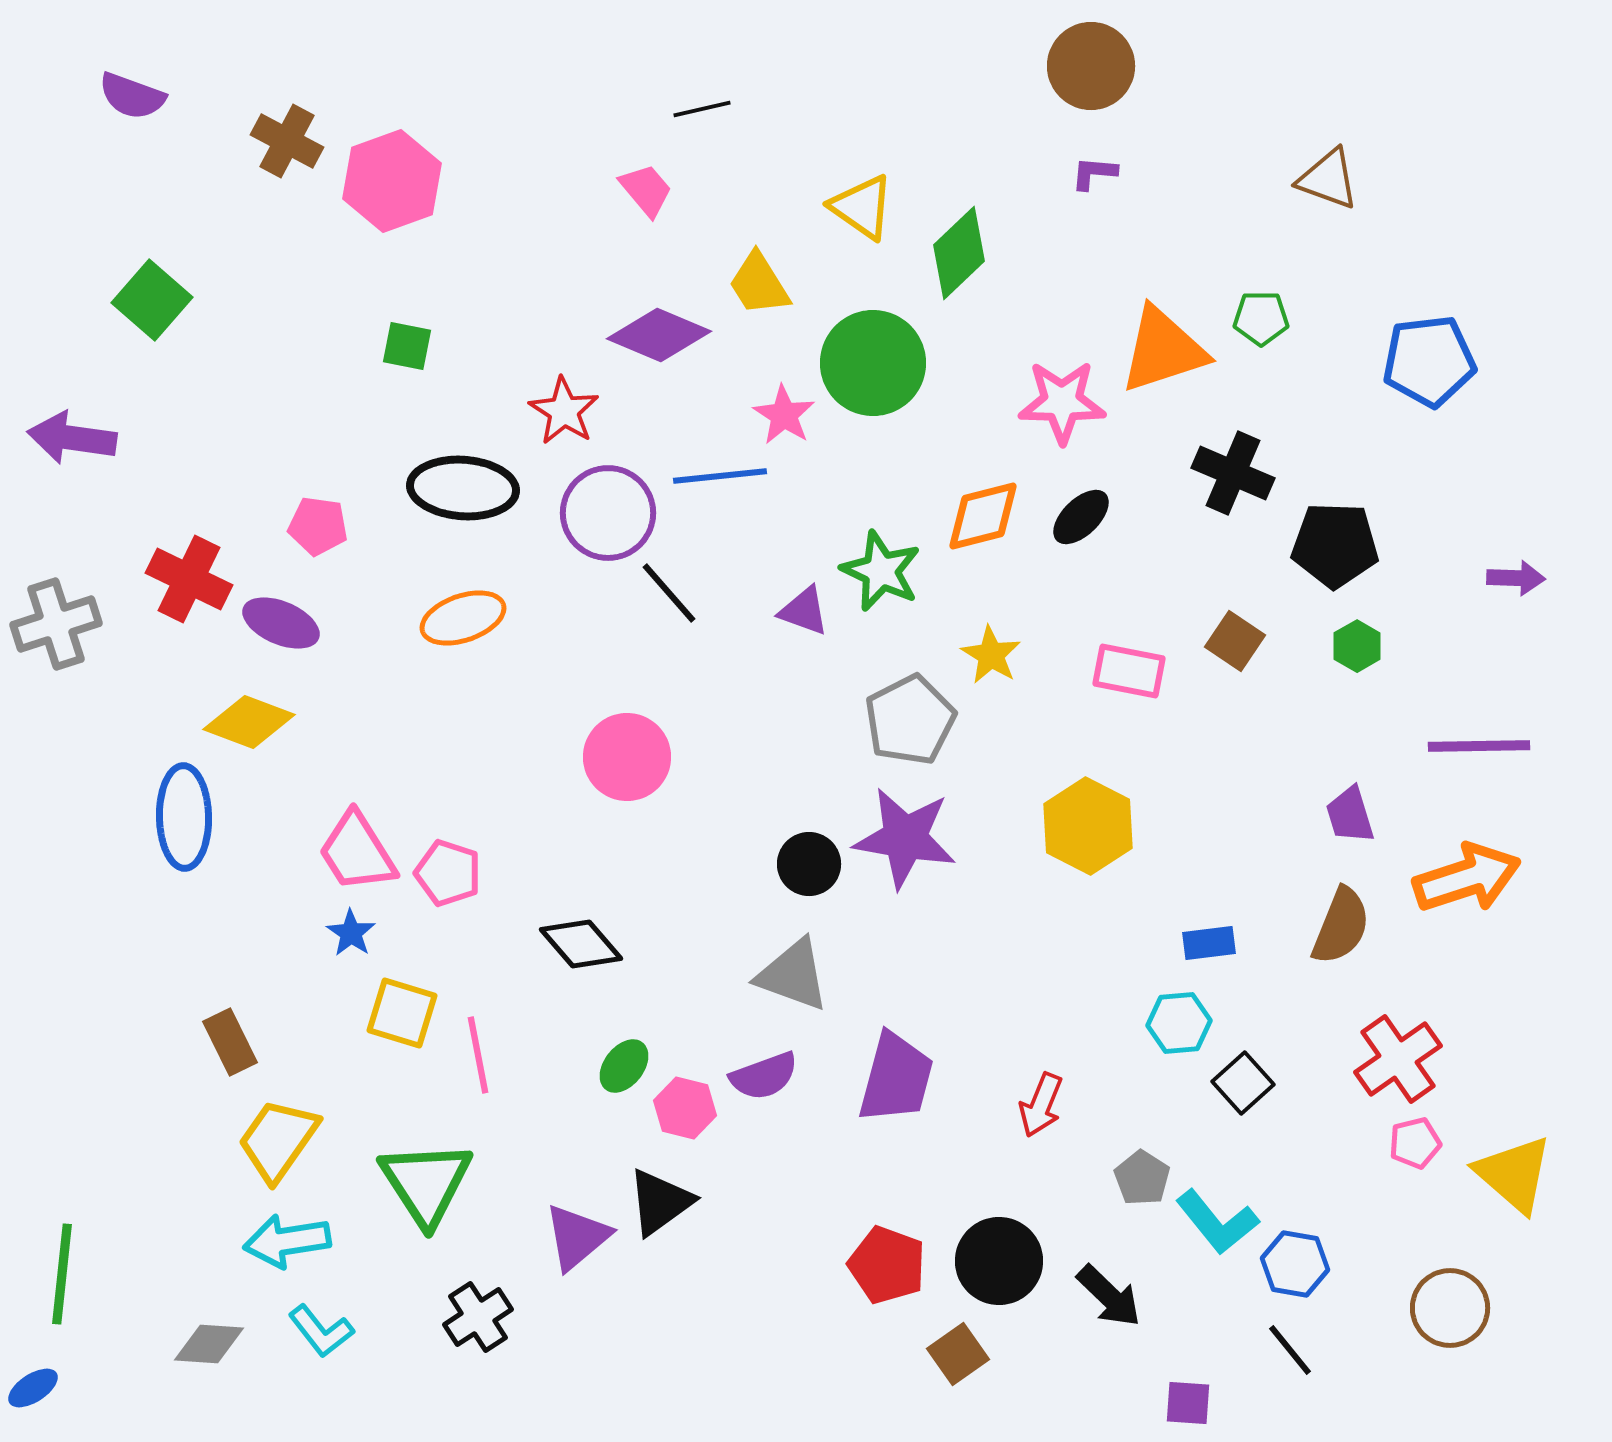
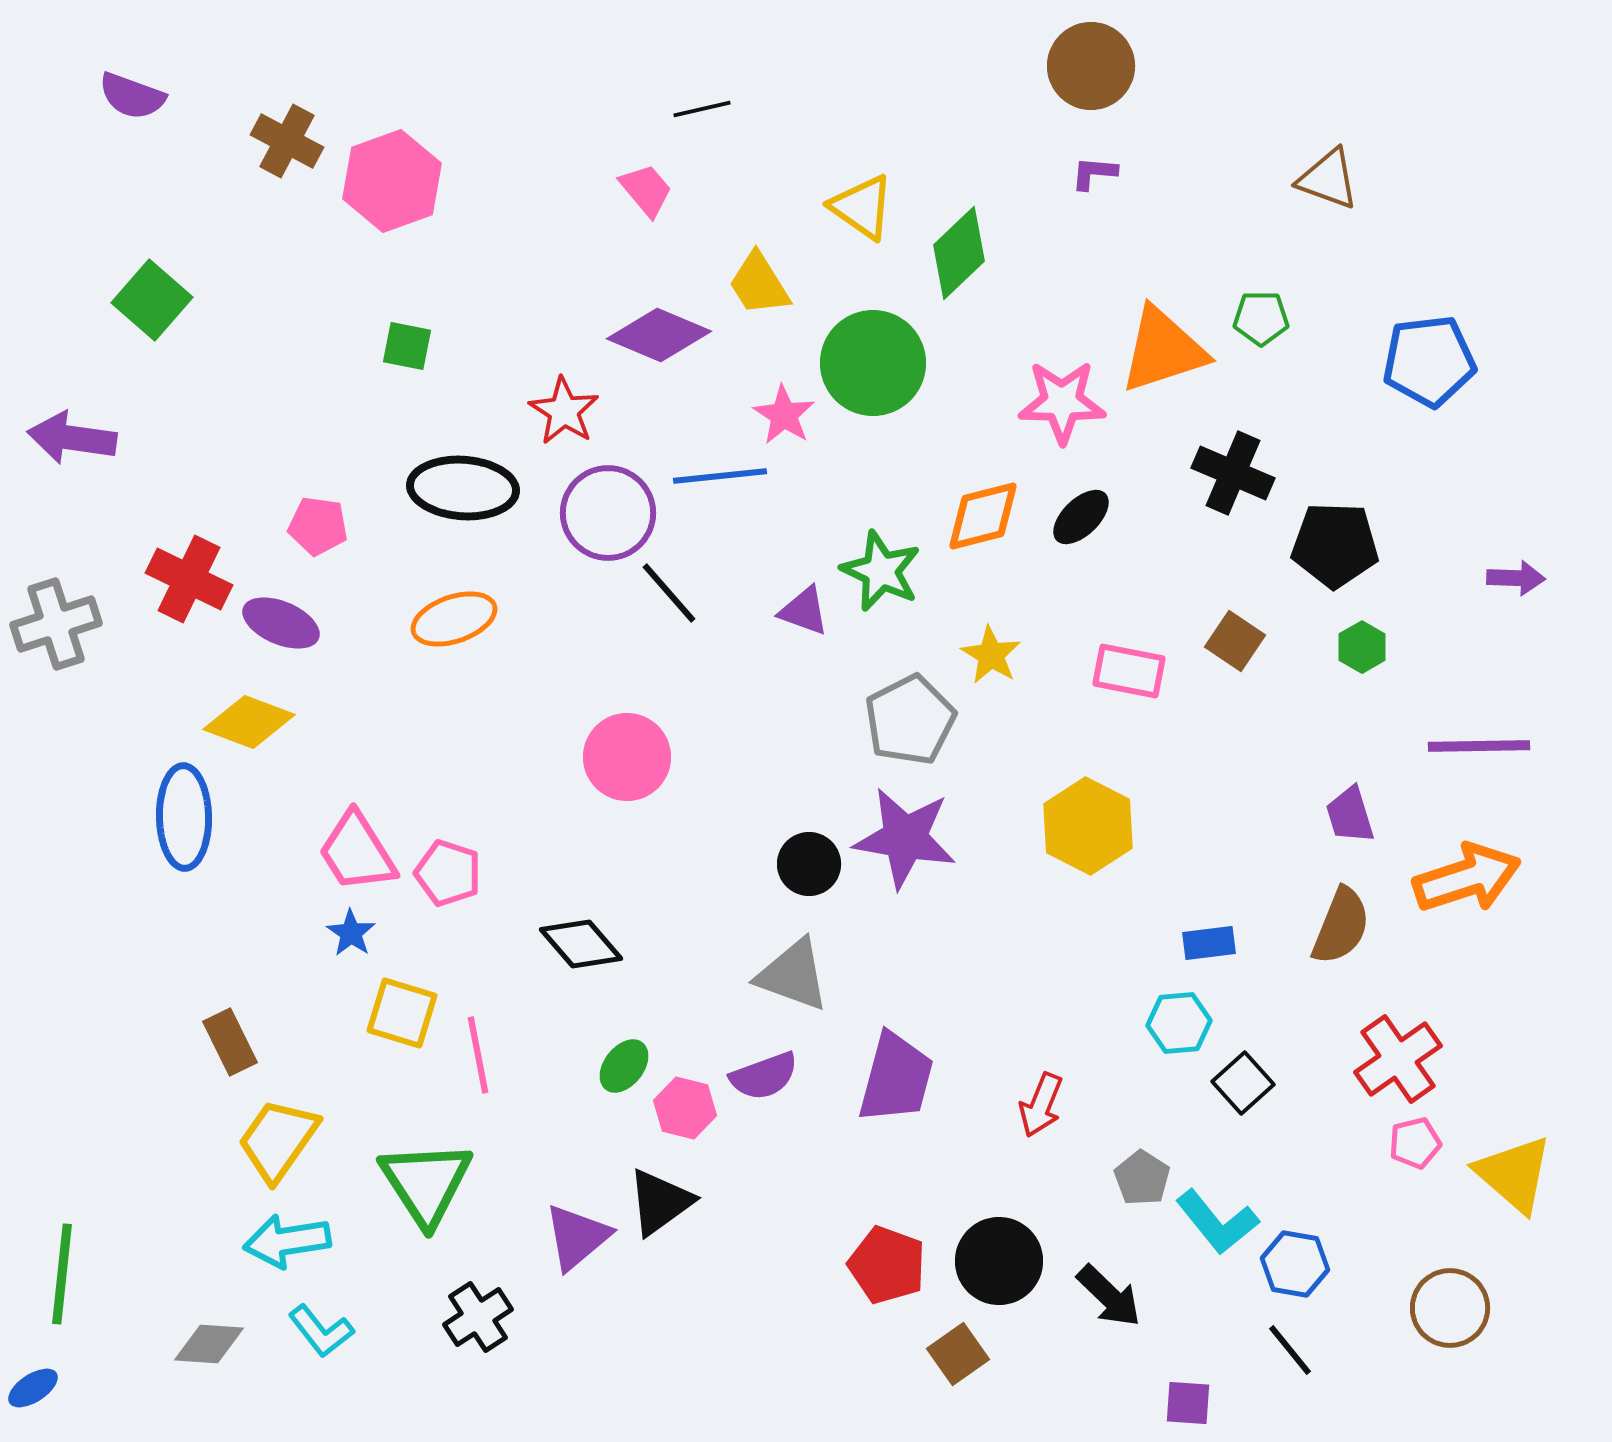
orange ellipse at (463, 618): moved 9 px left, 1 px down
green hexagon at (1357, 646): moved 5 px right, 1 px down
